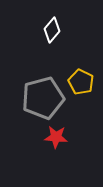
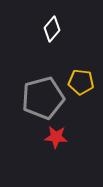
white diamond: moved 1 px up
yellow pentagon: rotated 20 degrees counterclockwise
